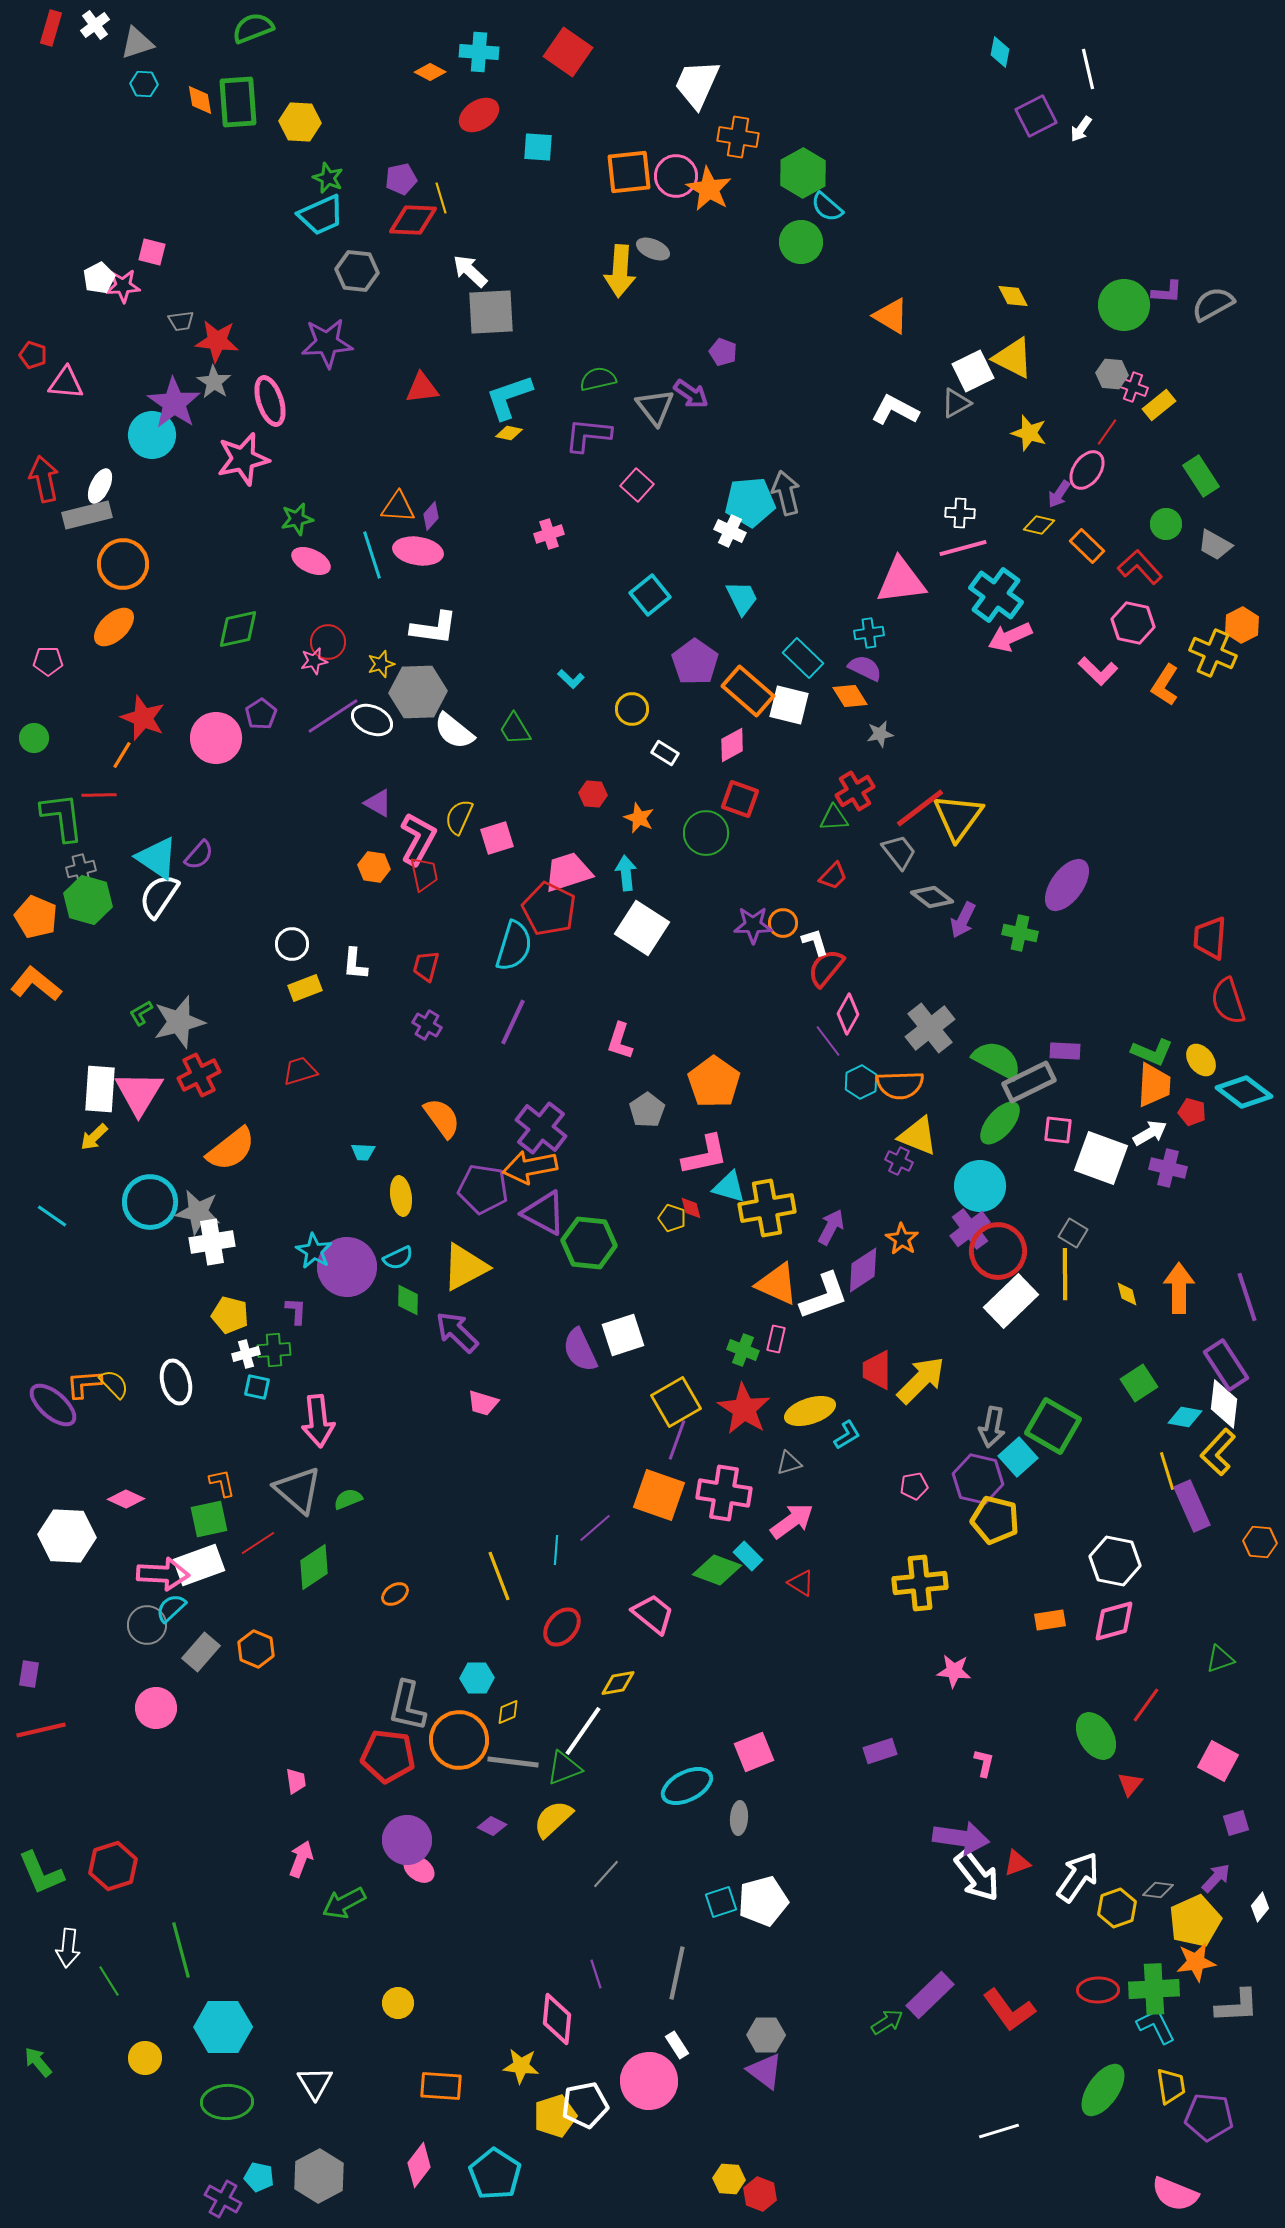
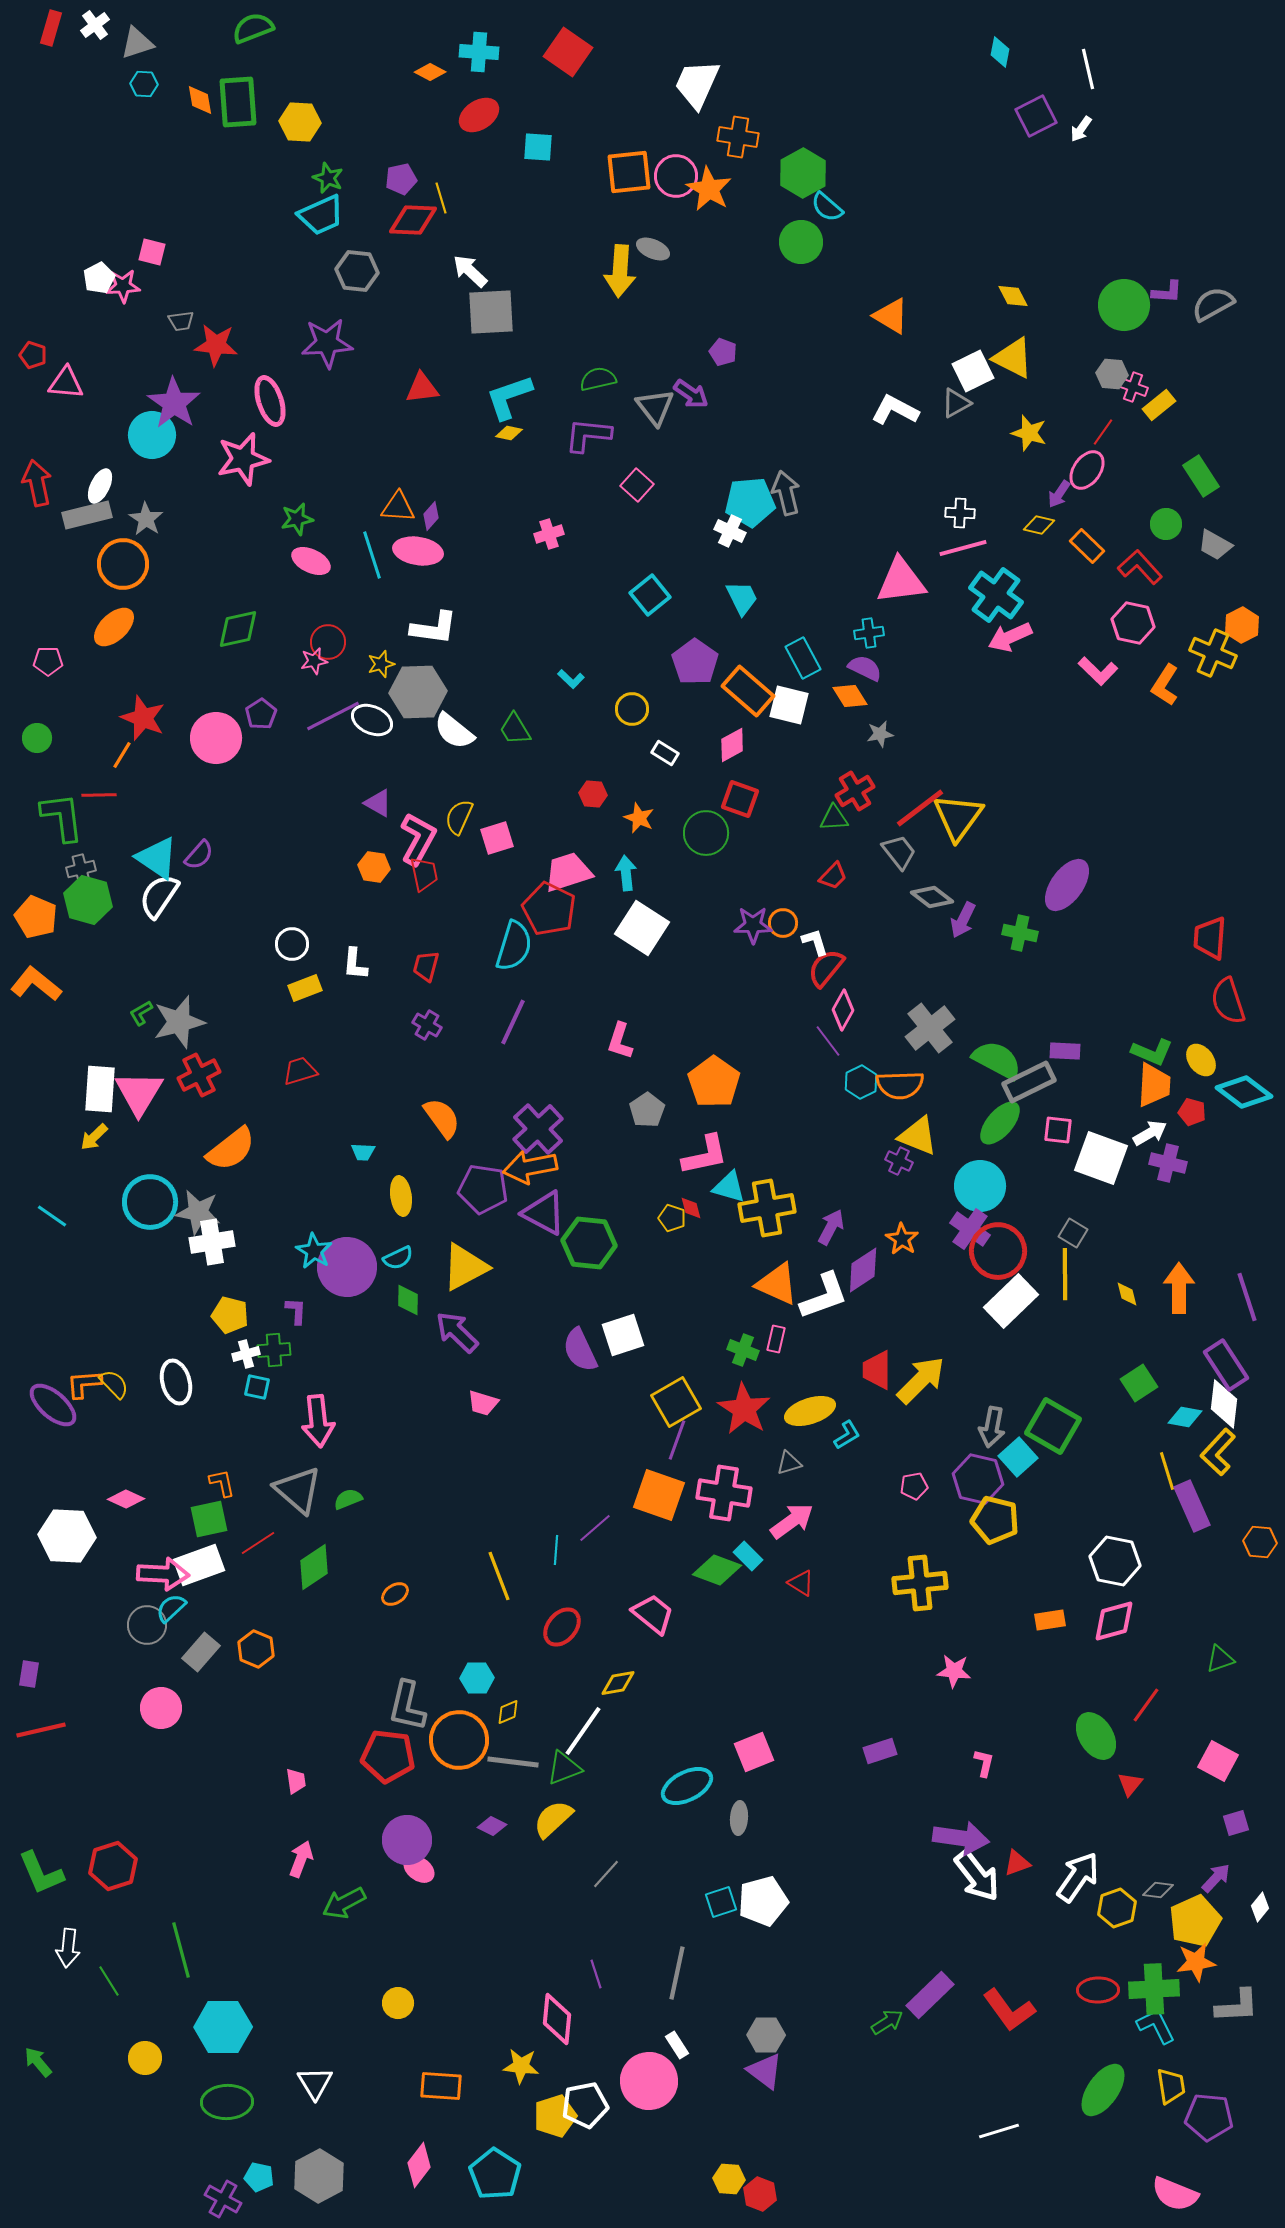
red star at (217, 341): moved 1 px left, 4 px down
gray star at (214, 382): moved 68 px left, 137 px down
red line at (1107, 432): moved 4 px left
red arrow at (44, 479): moved 7 px left, 4 px down
cyan rectangle at (803, 658): rotated 18 degrees clockwise
purple line at (333, 716): rotated 6 degrees clockwise
green circle at (34, 738): moved 3 px right
pink diamond at (848, 1014): moved 5 px left, 4 px up
purple cross at (541, 1128): moved 3 px left, 1 px down; rotated 9 degrees clockwise
purple cross at (1168, 1168): moved 5 px up
purple cross at (970, 1229): rotated 18 degrees counterclockwise
pink circle at (156, 1708): moved 5 px right
